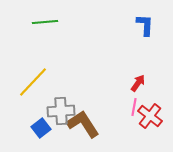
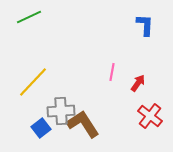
green line: moved 16 px left, 5 px up; rotated 20 degrees counterclockwise
pink line: moved 22 px left, 35 px up
